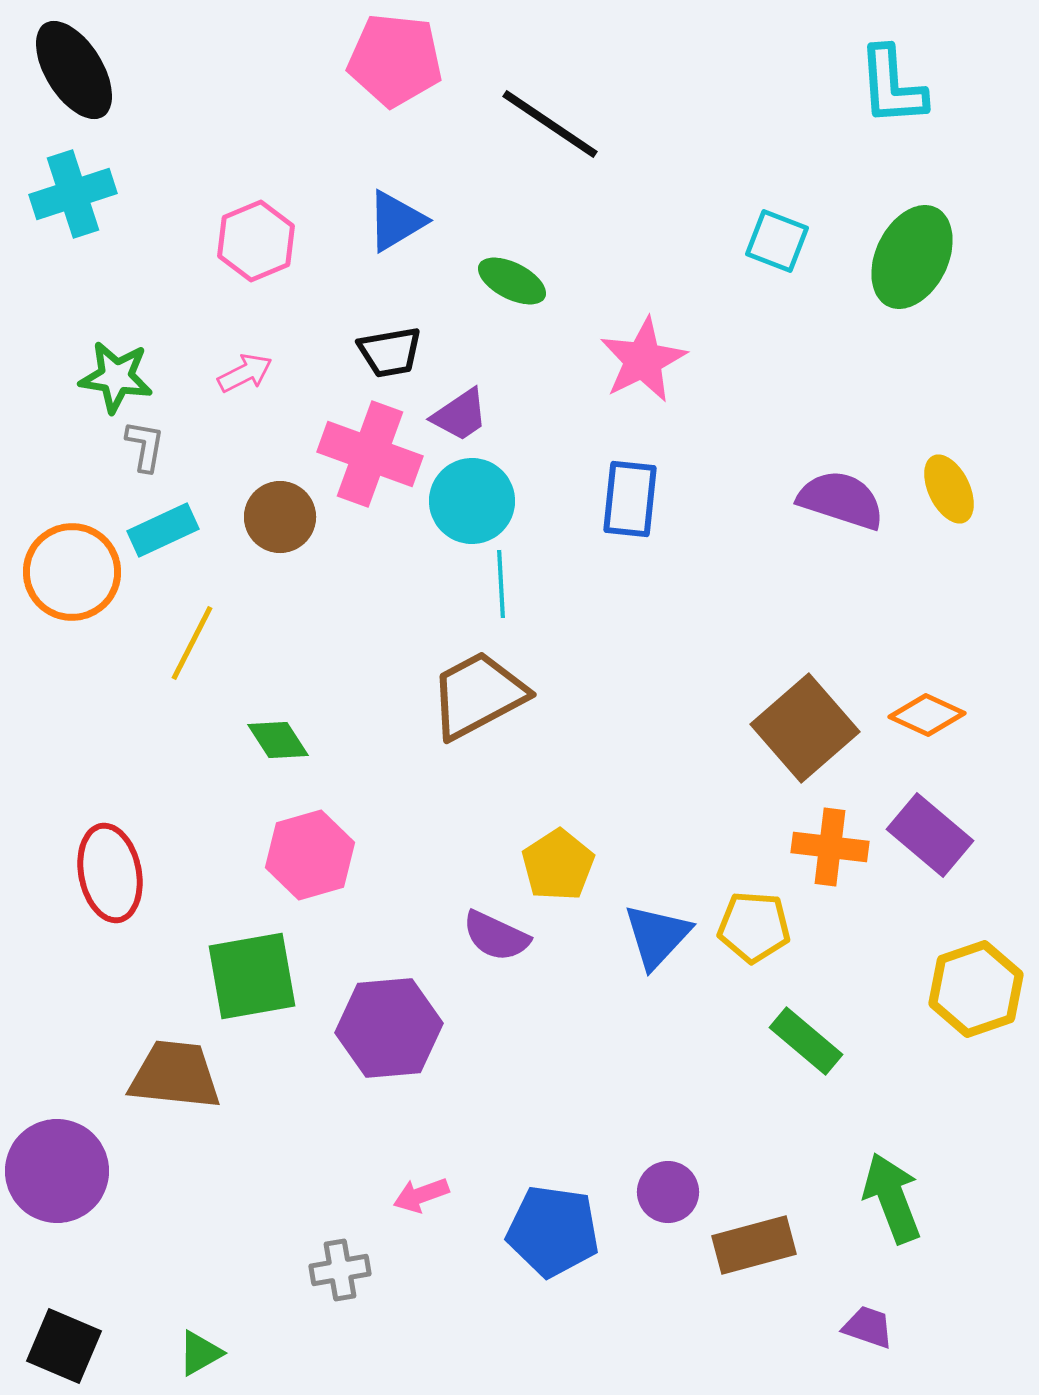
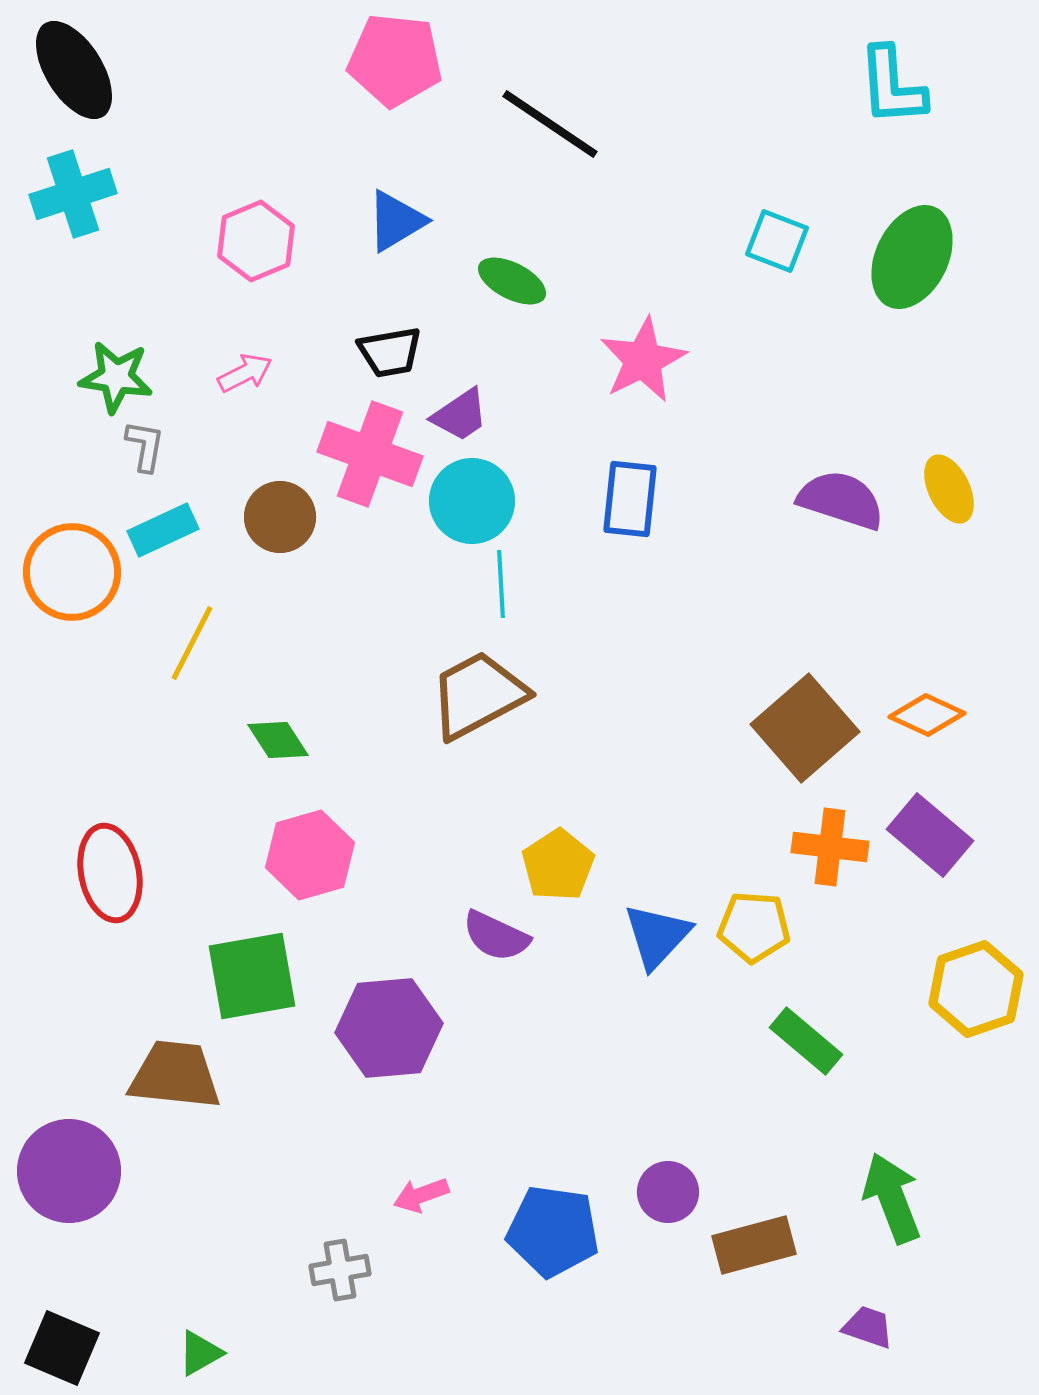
purple circle at (57, 1171): moved 12 px right
black square at (64, 1346): moved 2 px left, 2 px down
